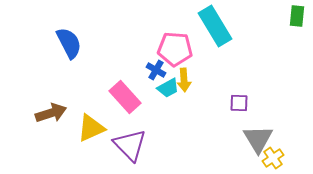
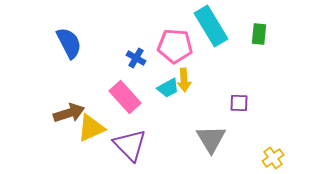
green rectangle: moved 38 px left, 18 px down
cyan rectangle: moved 4 px left
pink pentagon: moved 3 px up
blue cross: moved 20 px left, 12 px up
brown arrow: moved 18 px right
gray triangle: moved 47 px left
